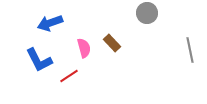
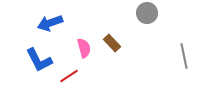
gray line: moved 6 px left, 6 px down
